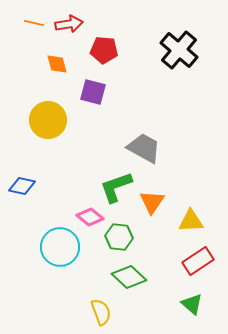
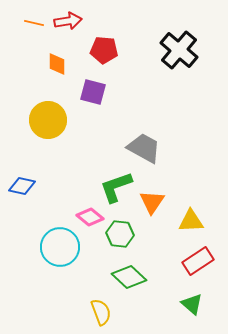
red arrow: moved 1 px left, 3 px up
orange diamond: rotated 15 degrees clockwise
green hexagon: moved 1 px right, 3 px up
